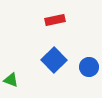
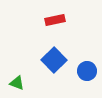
blue circle: moved 2 px left, 4 px down
green triangle: moved 6 px right, 3 px down
